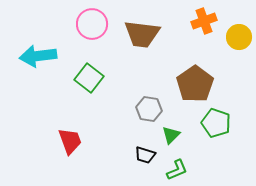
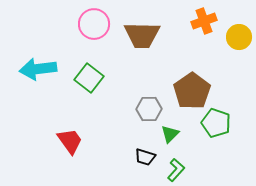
pink circle: moved 2 px right
brown trapezoid: moved 1 px down; rotated 6 degrees counterclockwise
cyan arrow: moved 13 px down
brown pentagon: moved 3 px left, 7 px down
gray hexagon: rotated 10 degrees counterclockwise
green triangle: moved 1 px left, 1 px up
red trapezoid: rotated 16 degrees counterclockwise
black trapezoid: moved 2 px down
green L-shape: moved 1 px left; rotated 25 degrees counterclockwise
